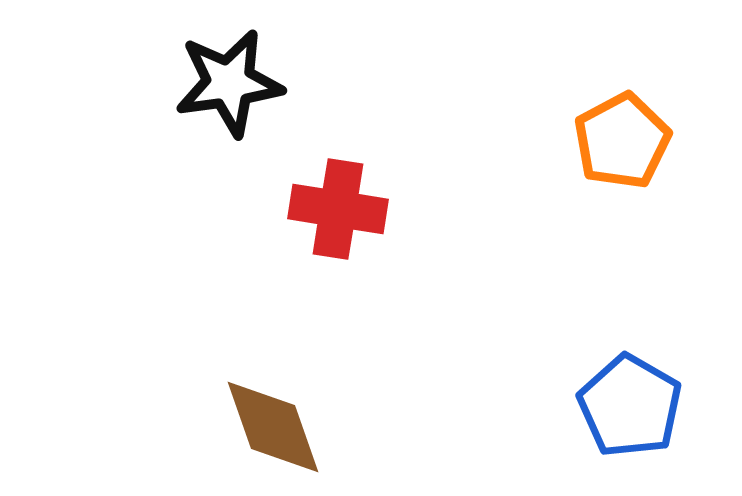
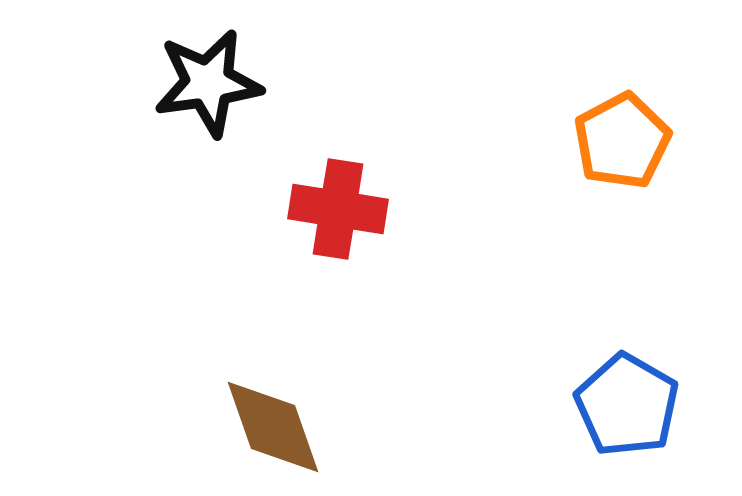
black star: moved 21 px left
blue pentagon: moved 3 px left, 1 px up
